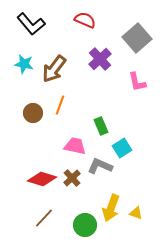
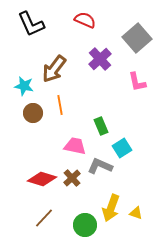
black L-shape: rotated 16 degrees clockwise
cyan star: moved 22 px down
orange line: rotated 30 degrees counterclockwise
